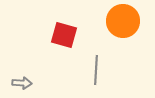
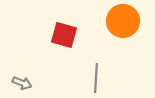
gray line: moved 8 px down
gray arrow: rotated 18 degrees clockwise
